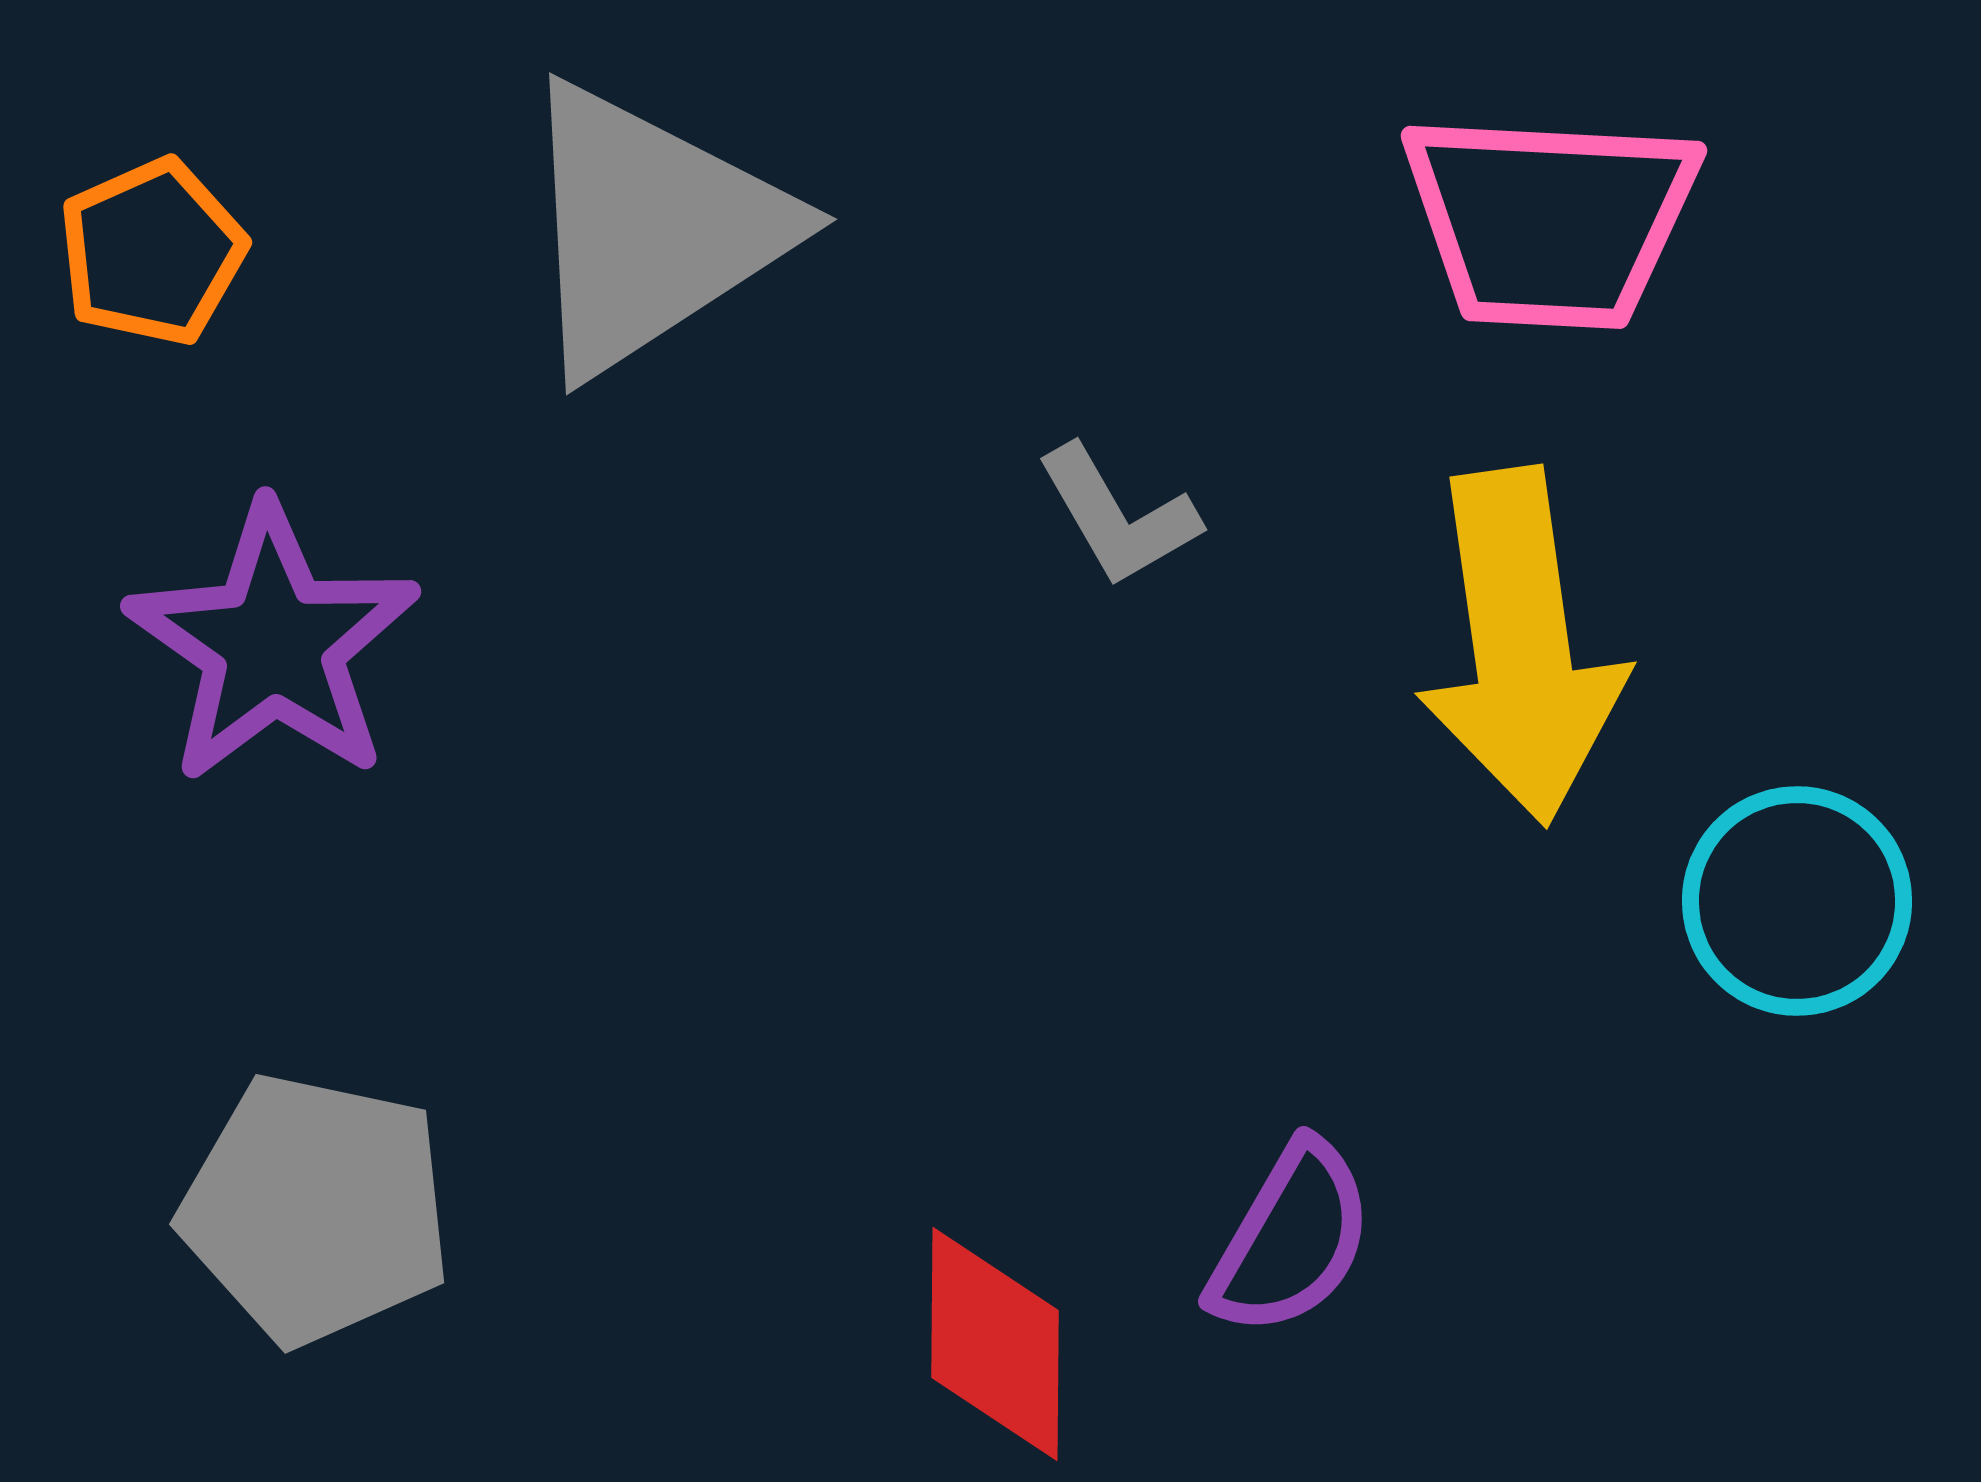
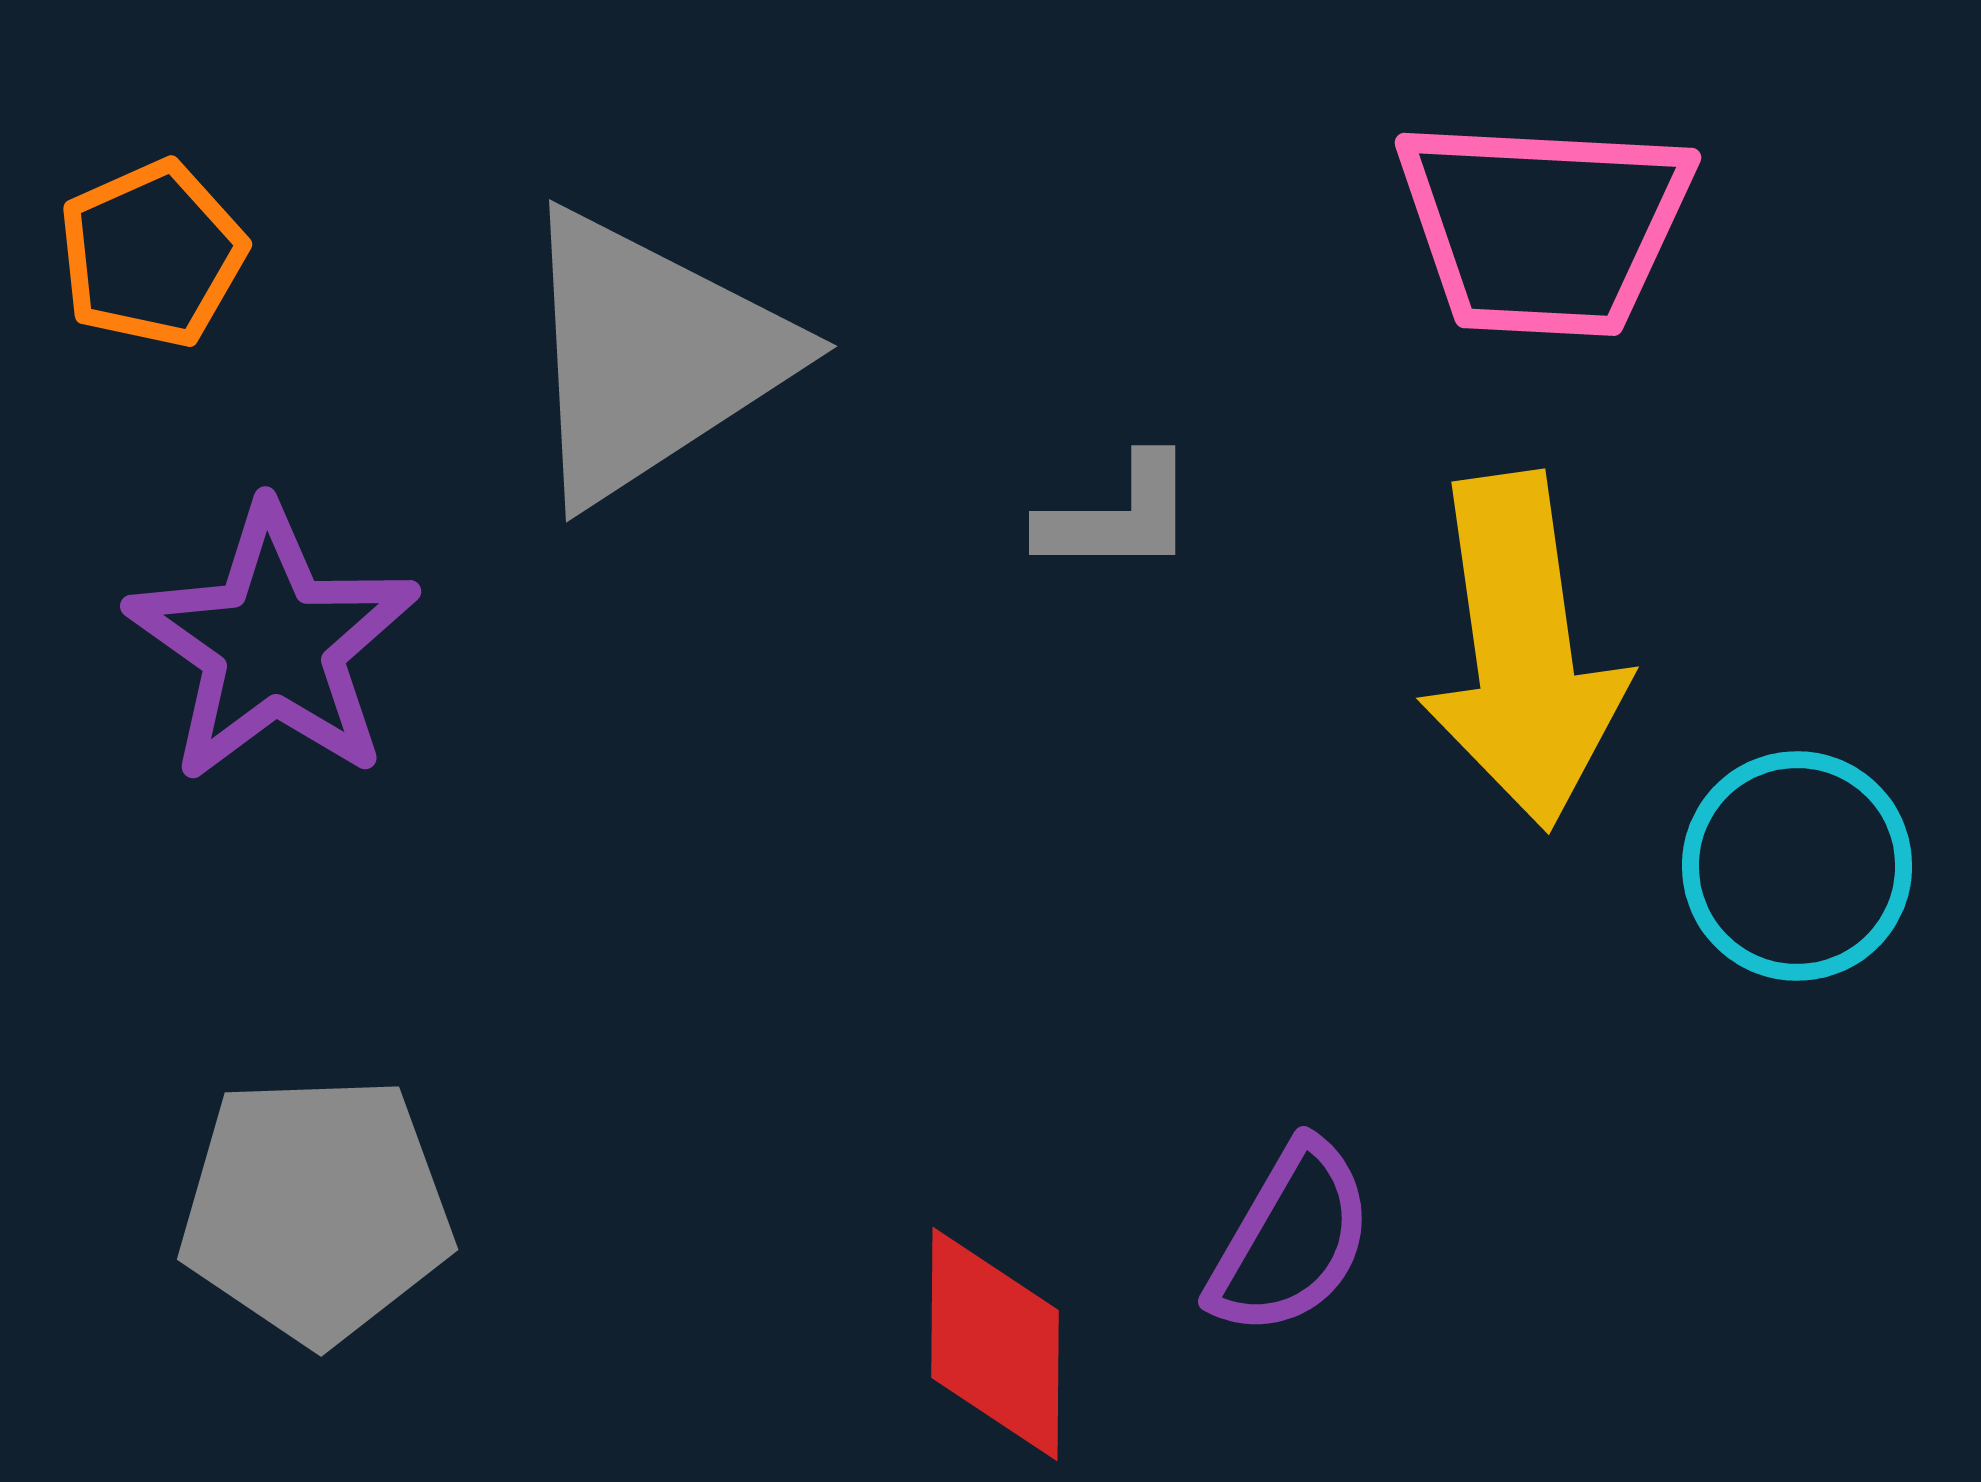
pink trapezoid: moved 6 px left, 7 px down
gray triangle: moved 127 px down
orange pentagon: moved 2 px down
gray L-shape: rotated 60 degrees counterclockwise
yellow arrow: moved 2 px right, 5 px down
cyan circle: moved 35 px up
gray pentagon: rotated 14 degrees counterclockwise
